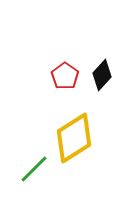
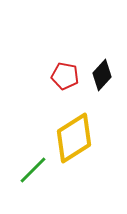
red pentagon: rotated 24 degrees counterclockwise
green line: moved 1 px left, 1 px down
